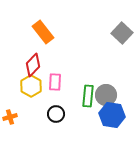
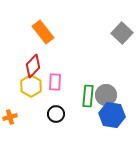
red diamond: moved 1 px down
